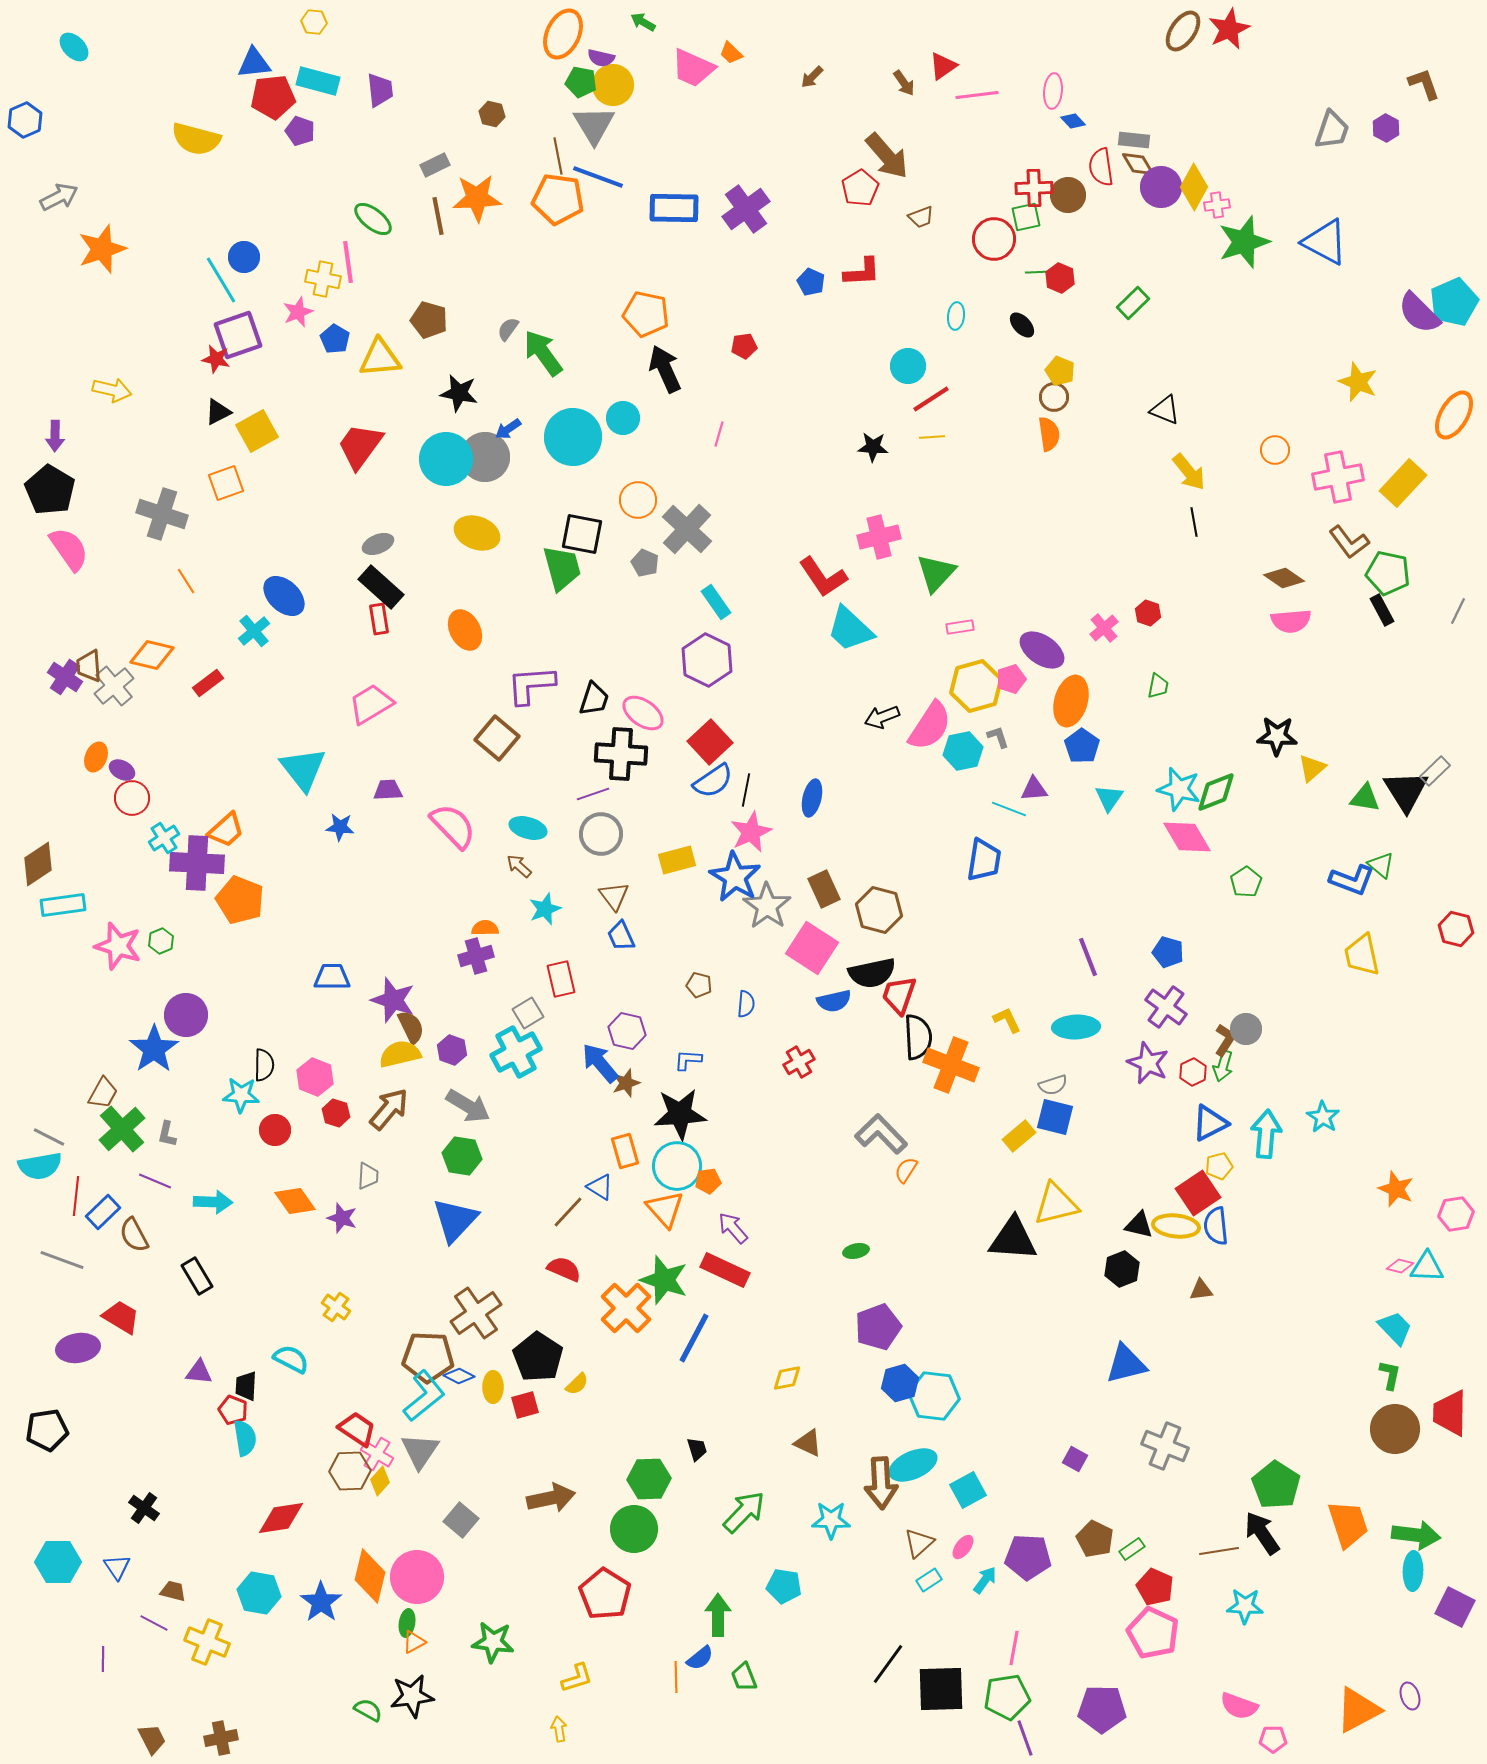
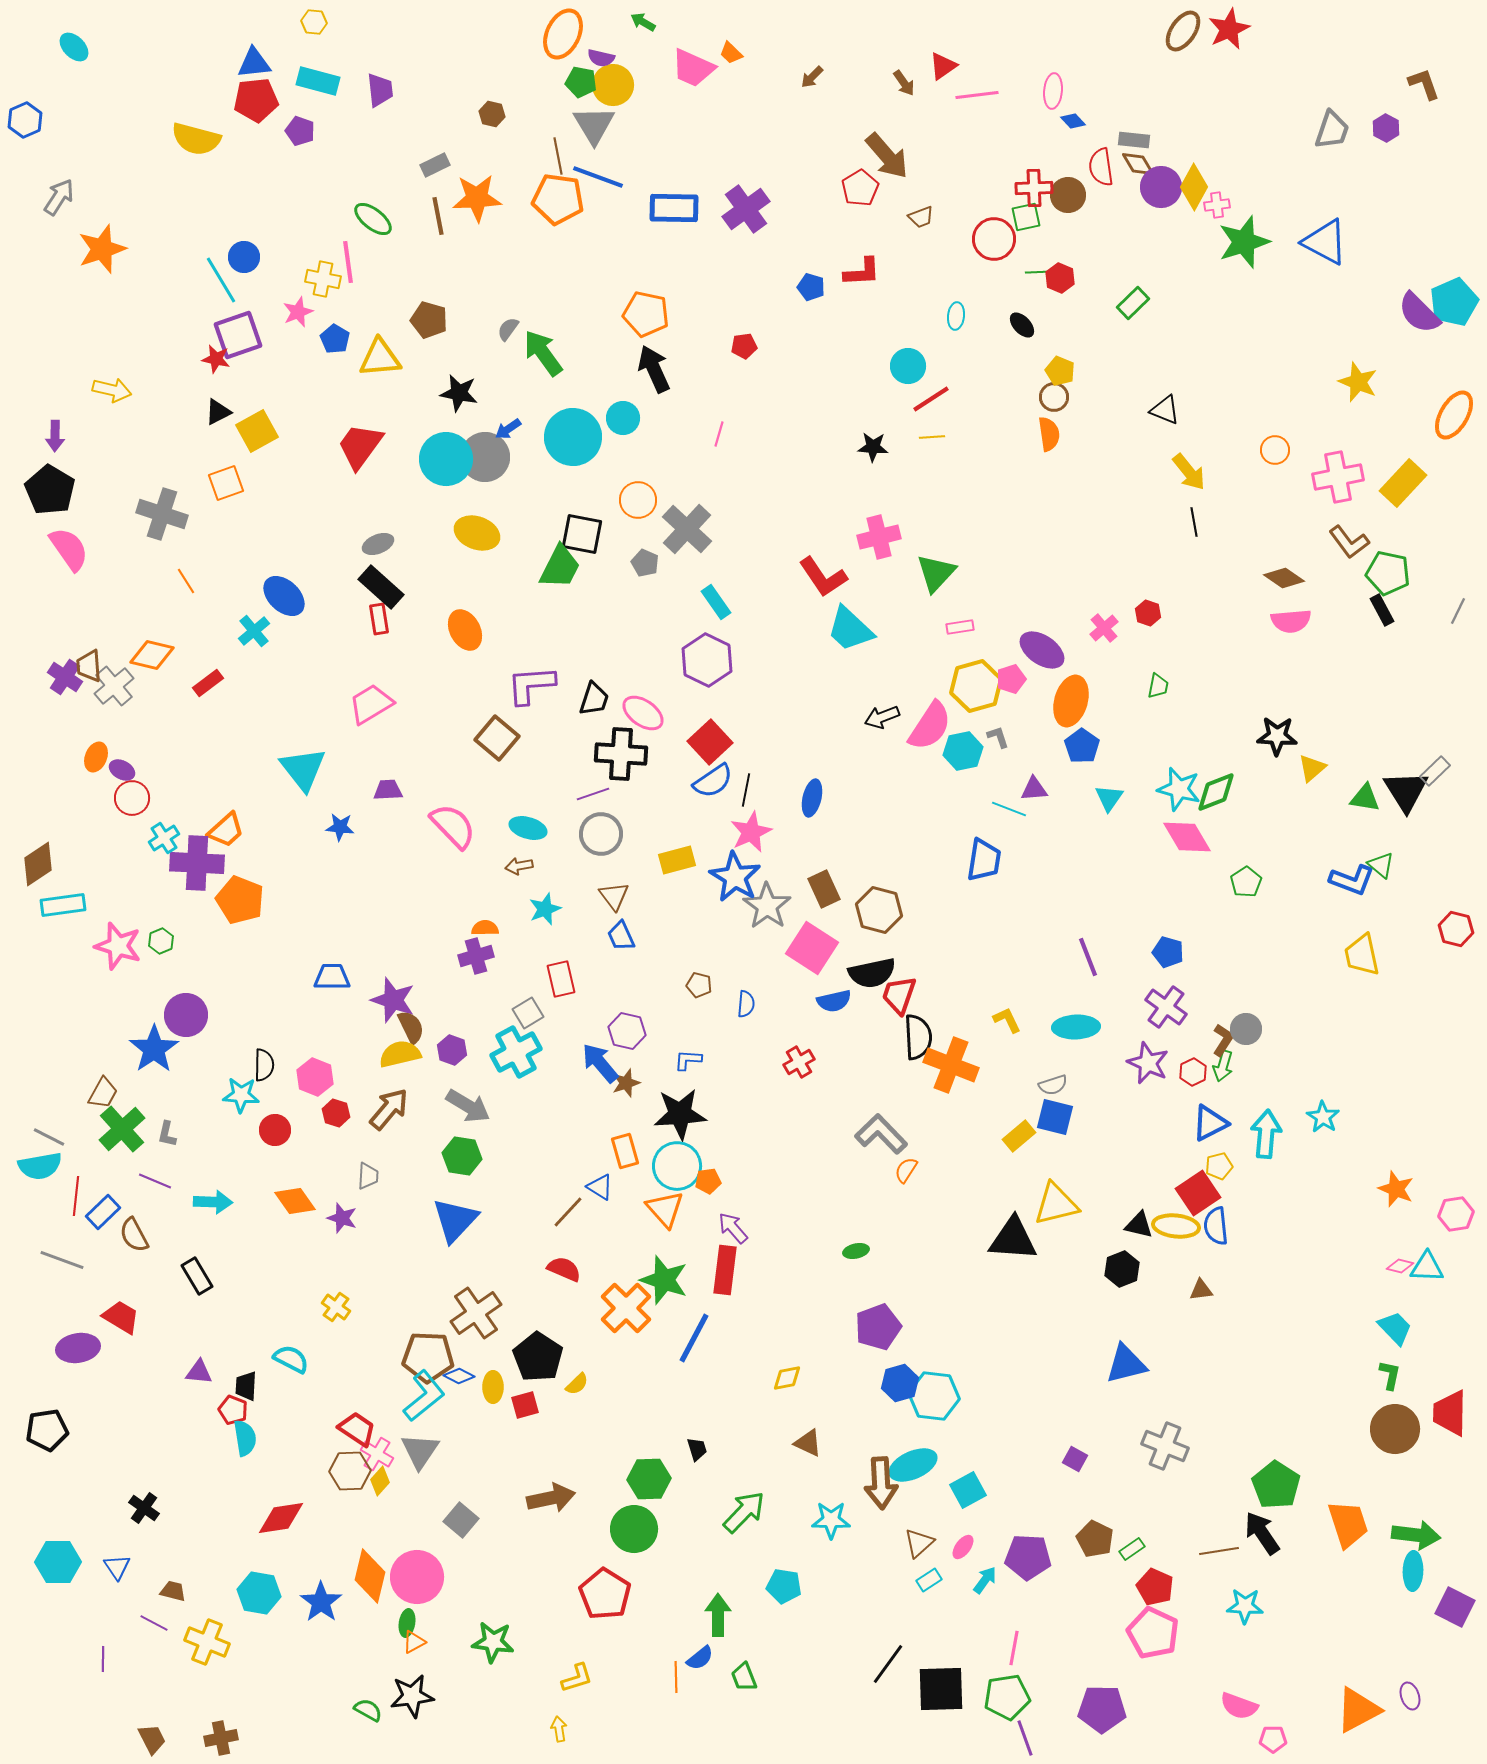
red pentagon at (273, 97): moved 17 px left, 3 px down
gray arrow at (59, 197): rotated 30 degrees counterclockwise
blue pentagon at (811, 282): moved 5 px down; rotated 8 degrees counterclockwise
black arrow at (665, 369): moved 11 px left
green trapezoid at (562, 568): moved 2 px left, 1 px up; rotated 42 degrees clockwise
brown arrow at (519, 866): rotated 52 degrees counterclockwise
brown L-shape at (1225, 1040): moved 2 px left
red rectangle at (725, 1270): rotated 72 degrees clockwise
